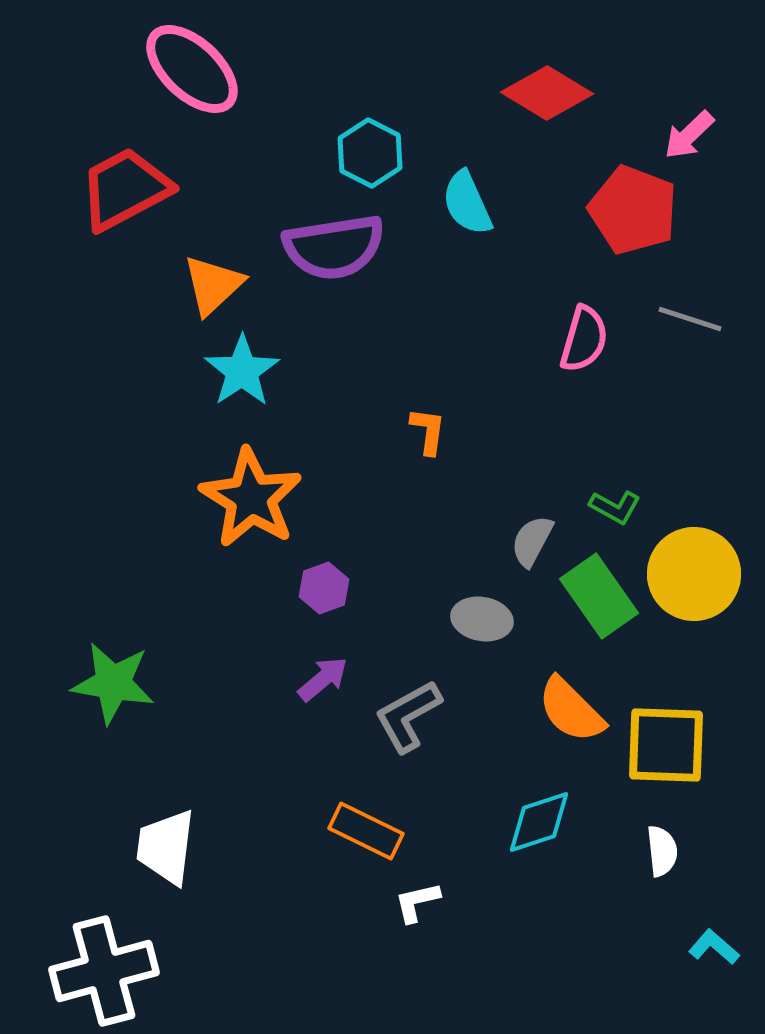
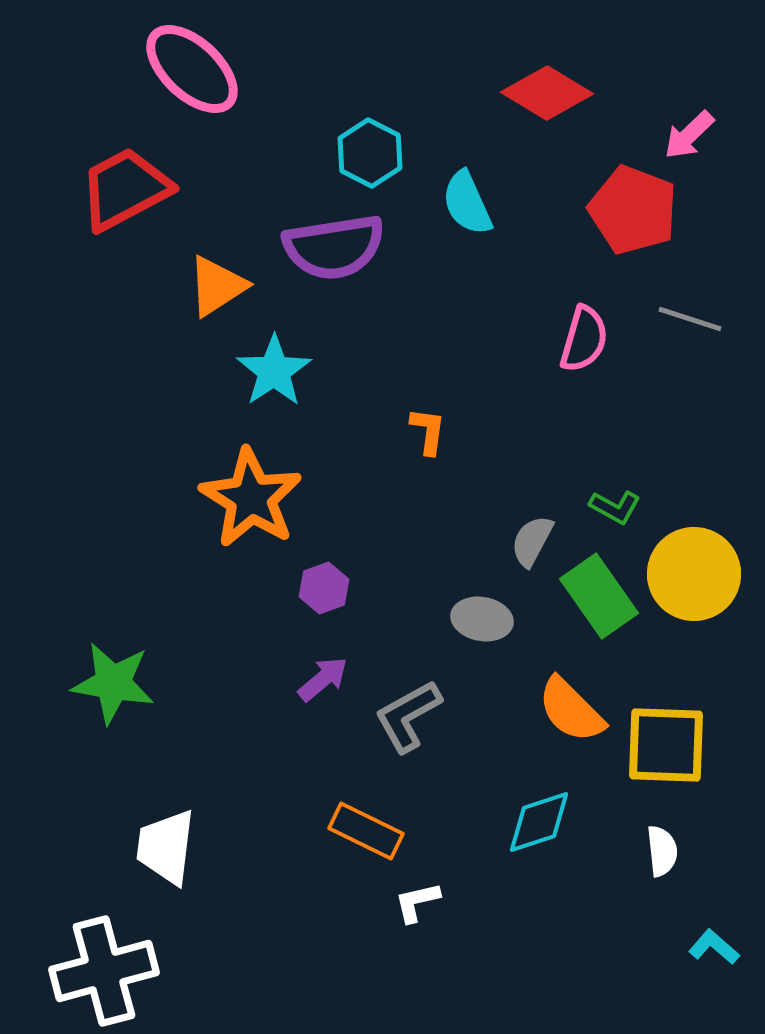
orange triangle: moved 4 px right, 1 px down; rotated 10 degrees clockwise
cyan star: moved 32 px right
